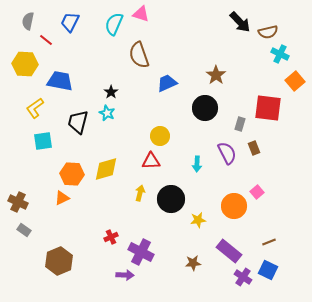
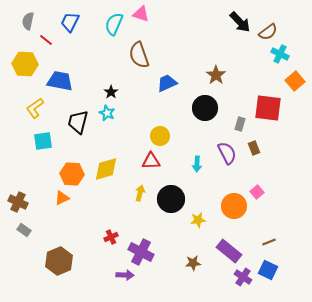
brown semicircle at (268, 32): rotated 24 degrees counterclockwise
